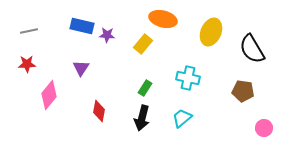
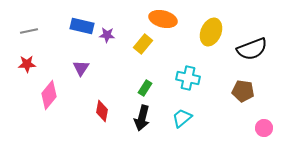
black semicircle: rotated 80 degrees counterclockwise
red diamond: moved 3 px right
